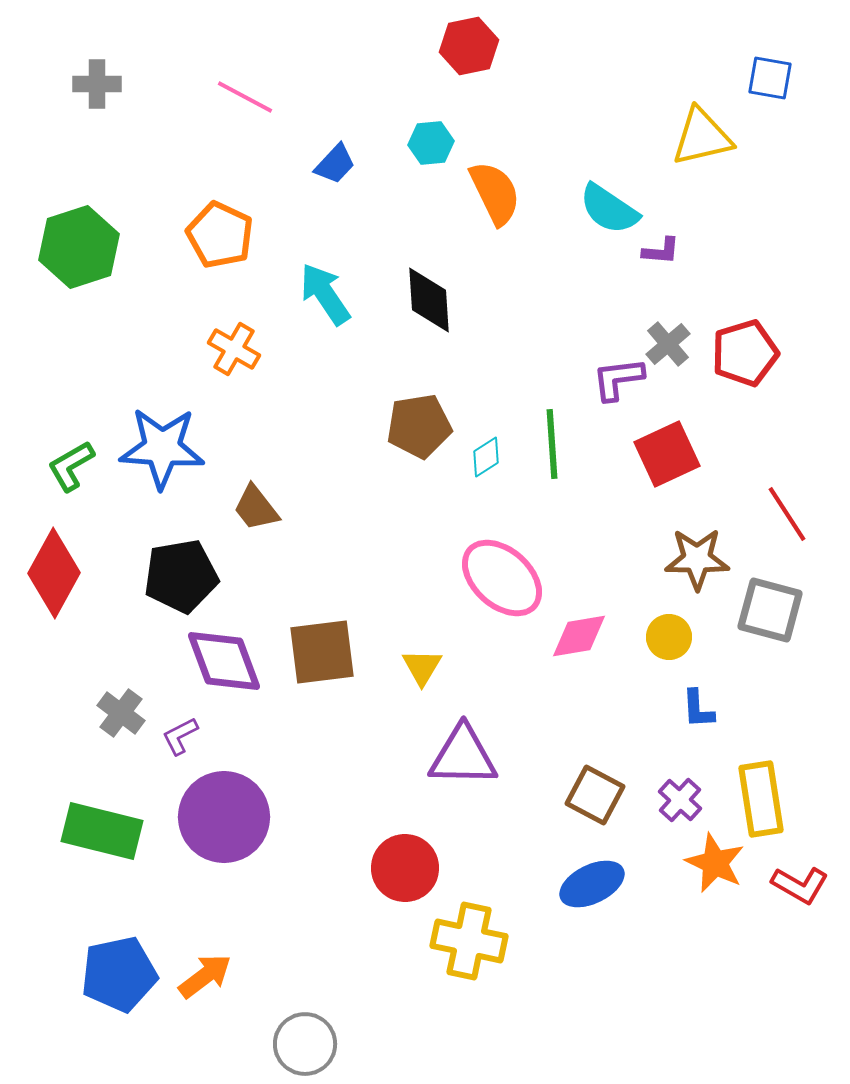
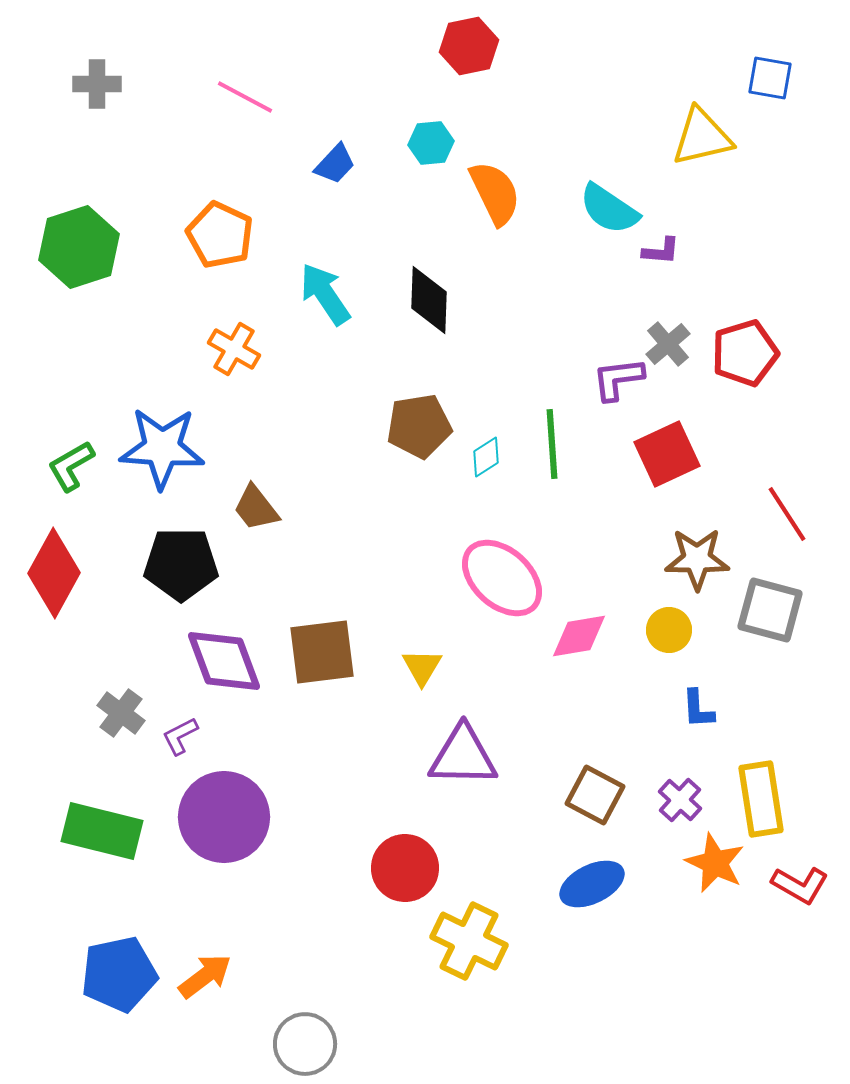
black diamond at (429, 300): rotated 6 degrees clockwise
black pentagon at (181, 576): moved 12 px up; rotated 10 degrees clockwise
yellow circle at (669, 637): moved 7 px up
yellow cross at (469, 941): rotated 14 degrees clockwise
